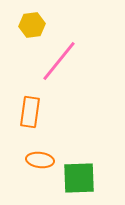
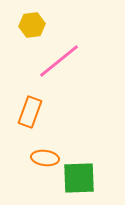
pink line: rotated 12 degrees clockwise
orange rectangle: rotated 12 degrees clockwise
orange ellipse: moved 5 px right, 2 px up
